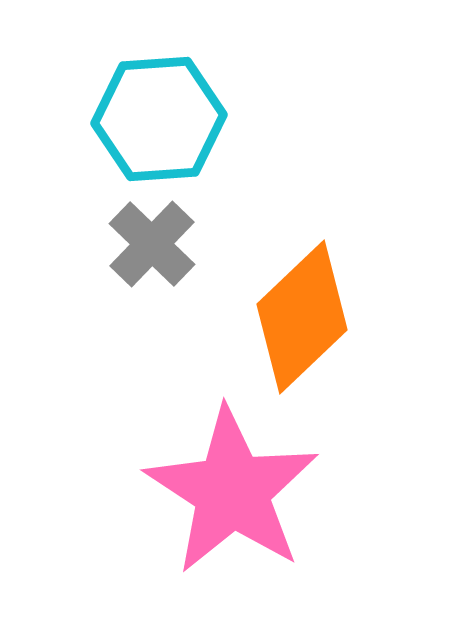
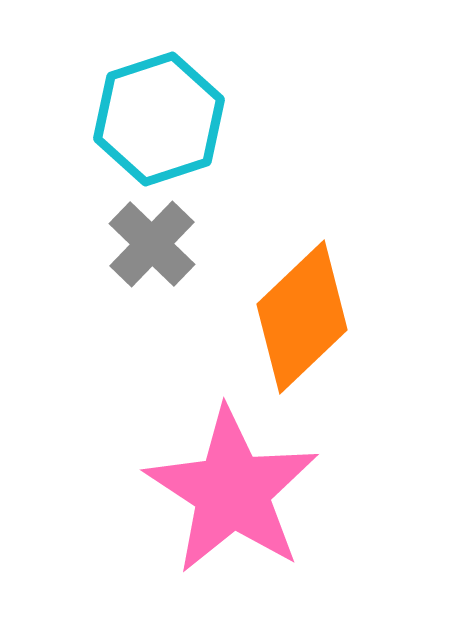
cyan hexagon: rotated 14 degrees counterclockwise
